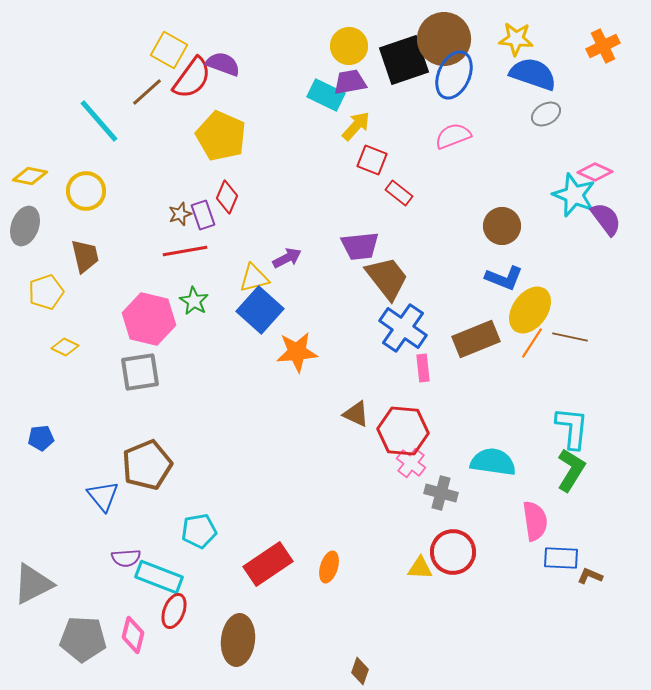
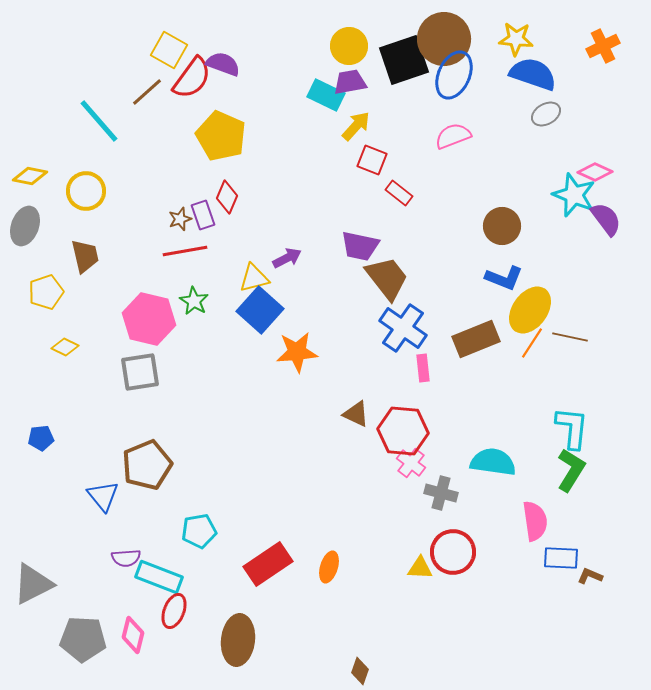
brown star at (180, 214): moved 5 px down
purple trapezoid at (360, 246): rotated 18 degrees clockwise
